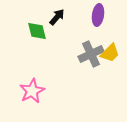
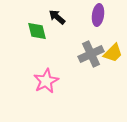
black arrow: rotated 90 degrees counterclockwise
yellow trapezoid: moved 3 px right
pink star: moved 14 px right, 10 px up
